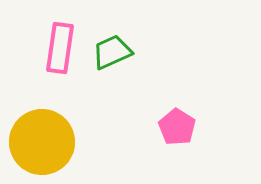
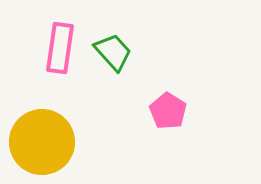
green trapezoid: moved 1 px right; rotated 72 degrees clockwise
pink pentagon: moved 9 px left, 16 px up
